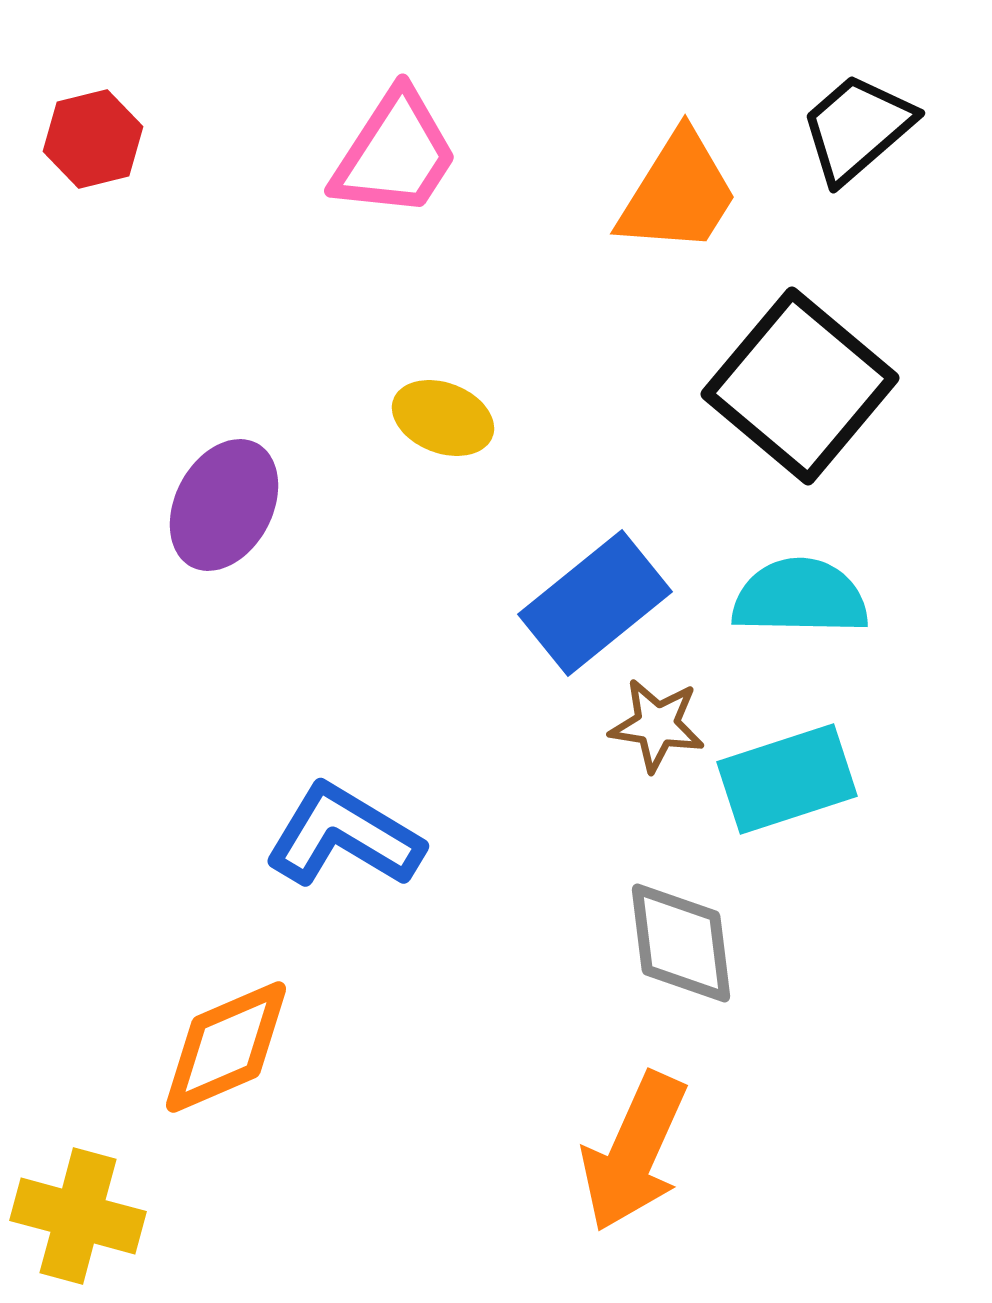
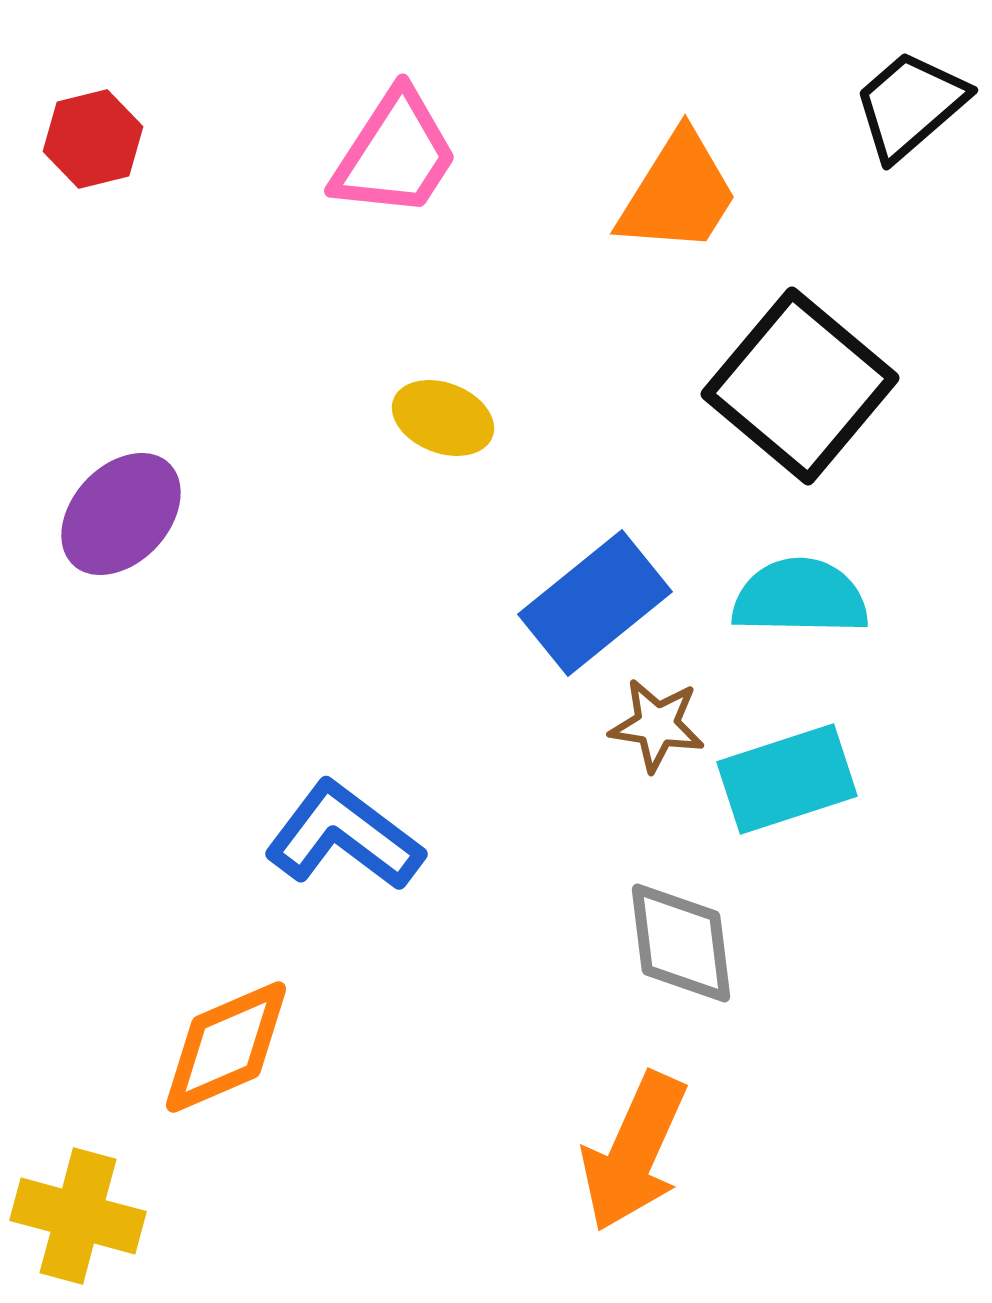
black trapezoid: moved 53 px right, 23 px up
purple ellipse: moved 103 px left, 9 px down; rotated 15 degrees clockwise
blue L-shape: rotated 6 degrees clockwise
